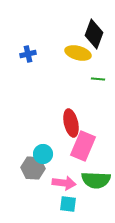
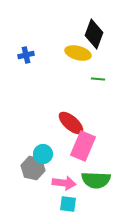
blue cross: moved 2 px left, 1 px down
red ellipse: rotated 36 degrees counterclockwise
gray hexagon: rotated 10 degrees clockwise
